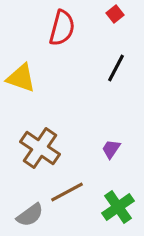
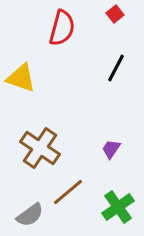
brown line: moved 1 px right; rotated 12 degrees counterclockwise
